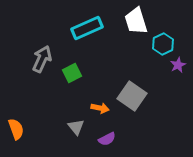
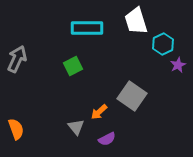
cyan rectangle: rotated 24 degrees clockwise
gray arrow: moved 25 px left
green square: moved 1 px right, 7 px up
orange arrow: moved 1 px left, 4 px down; rotated 126 degrees clockwise
